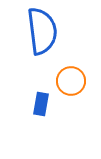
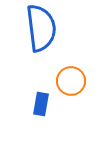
blue semicircle: moved 1 px left, 3 px up
